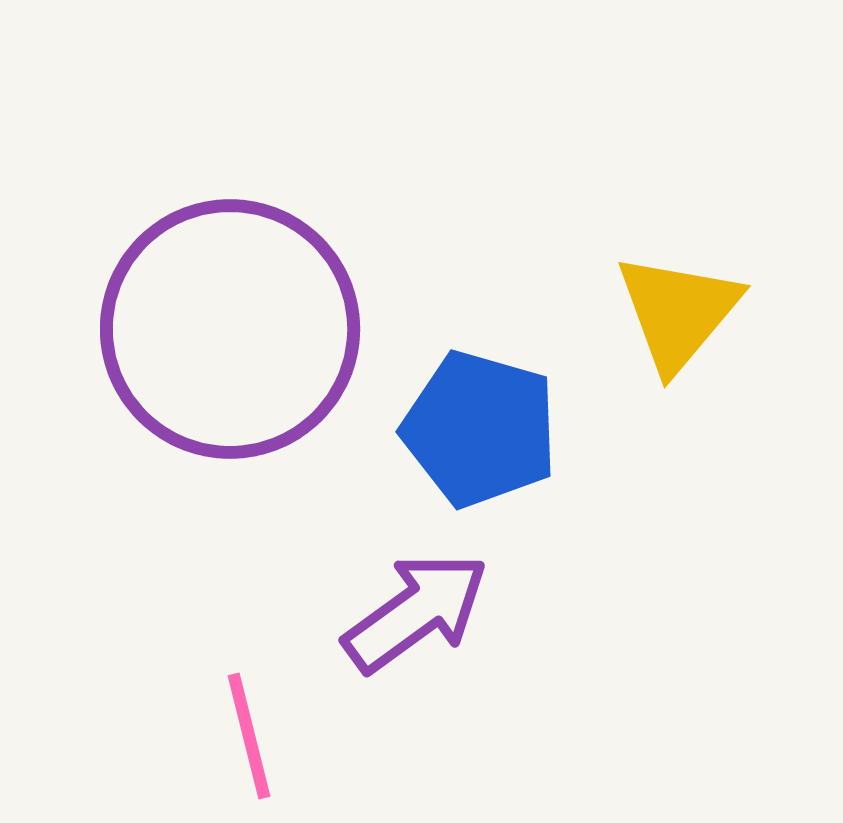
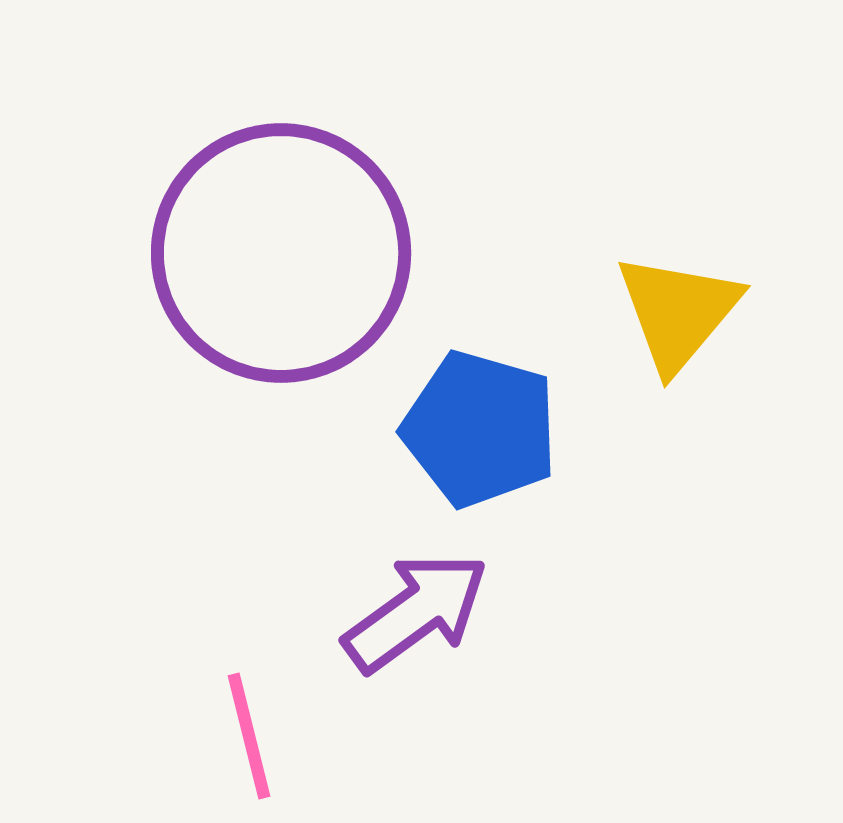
purple circle: moved 51 px right, 76 px up
